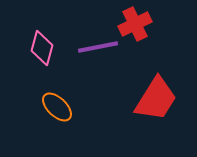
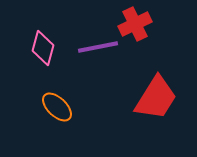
pink diamond: moved 1 px right
red trapezoid: moved 1 px up
